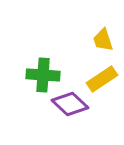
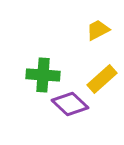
yellow trapezoid: moved 5 px left, 10 px up; rotated 80 degrees clockwise
yellow rectangle: rotated 8 degrees counterclockwise
